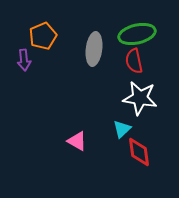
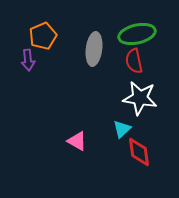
purple arrow: moved 4 px right
